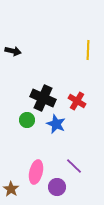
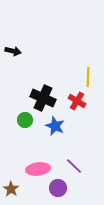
yellow line: moved 27 px down
green circle: moved 2 px left
blue star: moved 1 px left, 2 px down
pink ellipse: moved 2 px right, 3 px up; rotated 70 degrees clockwise
purple circle: moved 1 px right, 1 px down
